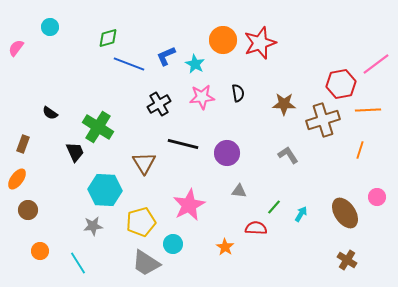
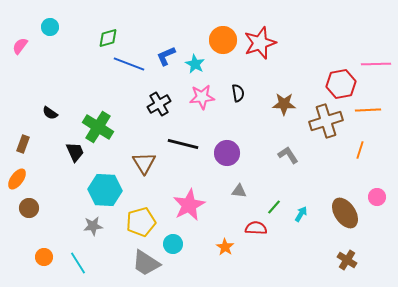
pink semicircle at (16, 48): moved 4 px right, 2 px up
pink line at (376, 64): rotated 36 degrees clockwise
brown cross at (323, 120): moved 3 px right, 1 px down
brown circle at (28, 210): moved 1 px right, 2 px up
orange circle at (40, 251): moved 4 px right, 6 px down
